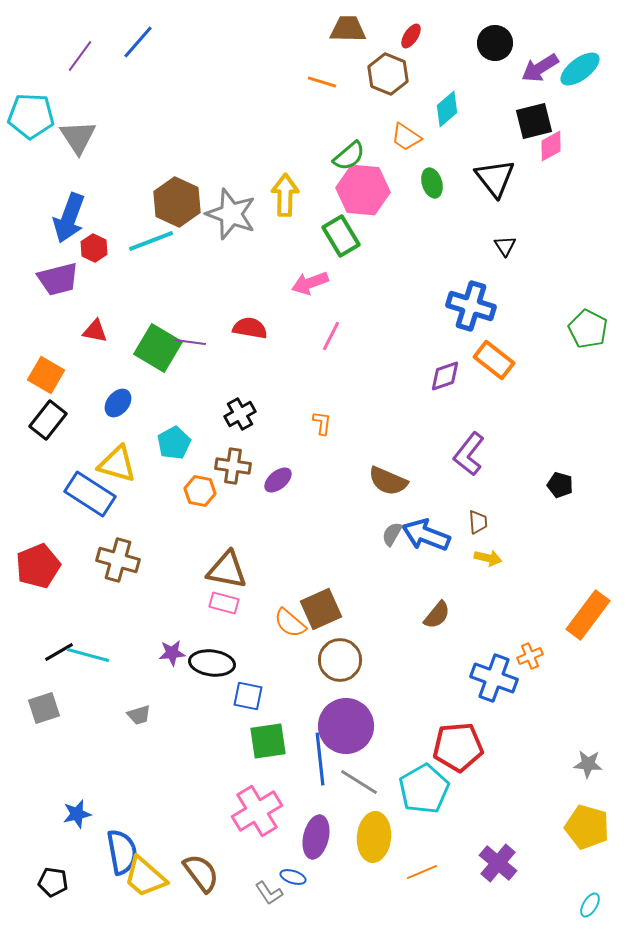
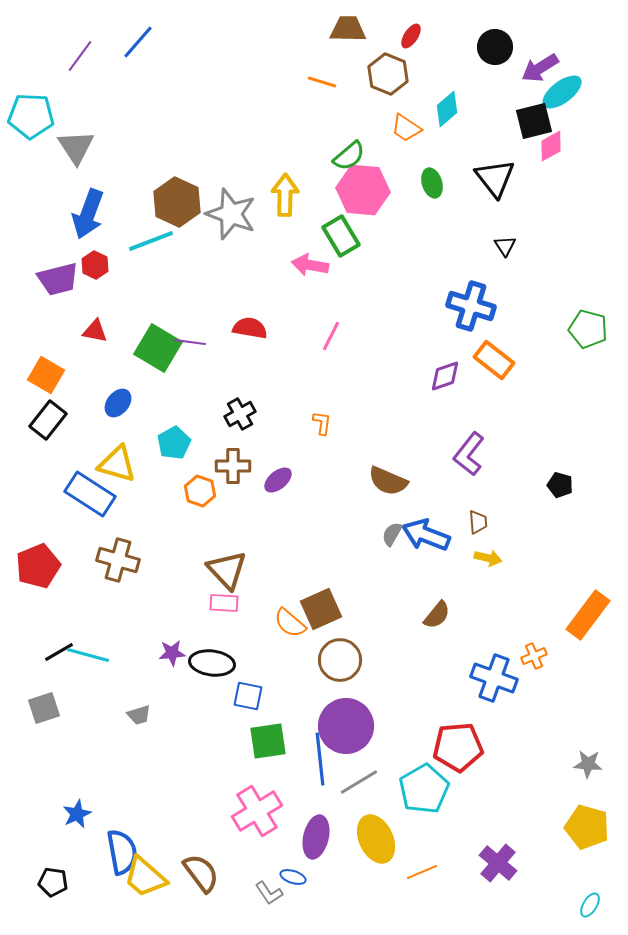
black circle at (495, 43): moved 4 px down
cyan ellipse at (580, 69): moved 18 px left, 23 px down
gray triangle at (78, 137): moved 2 px left, 10 px down
orange trapezoid at (406, 137): moved 9 px up
blue arrow at (69, 218): moved 19 px right, 4 px up
red hexagon at (94, 248): moved 1 px right, 17 px down
pink arrow at (310, 283): moved 18 px up; rotated 30 degrees clockwise
green pentagon at (588, 329): rotated 12 degrees counterclockwise
brown cross at (233, 466): rotated 8 degrees counterclockwise
orange hexagon at (200, 491): rotated 8 degrees clockwise
brown triangle at (227, 570): rotated 36 degrees clockwise
pink rectangle at (224, 603): rotated 12 degrees counterclockwise
orange cross at (530, 656): moved 4 px right
gray line at (359, 782): rotated 63 degrees counterclockwise
blue star at (77, 814): rotated 12 degrees counterclockwise
yellow ellipse at (374, 837): moved 2 px right, 2 px down; rotated 30 degrees counterclockwise
